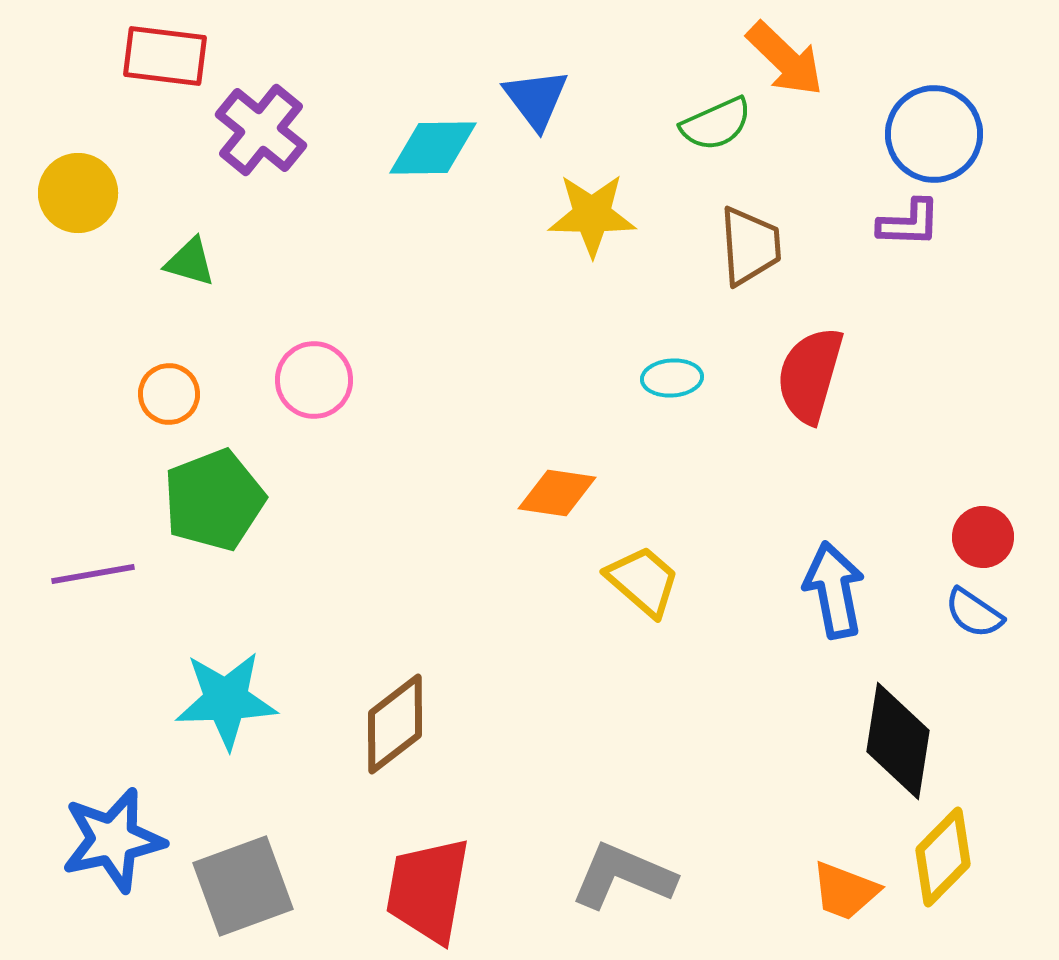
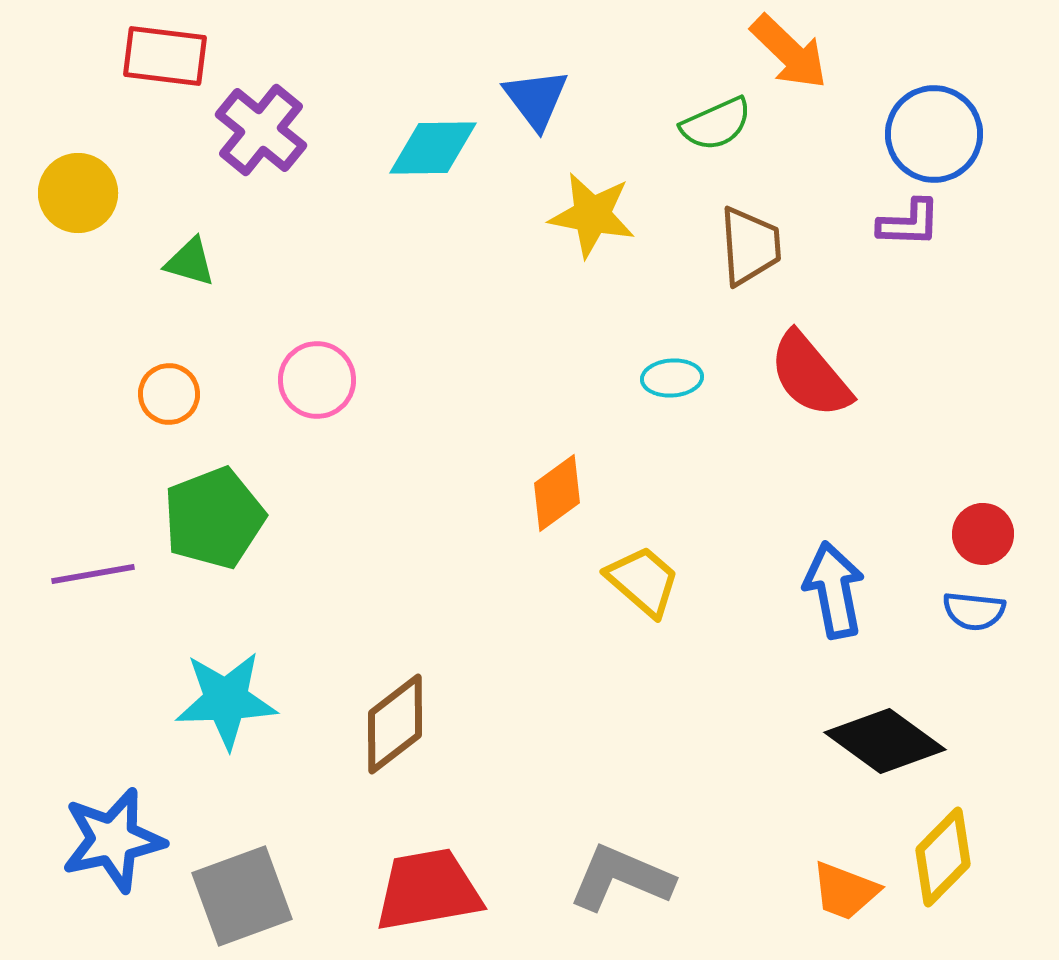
orange arrow: moved 4 px right, 7 px up
yellow star: rotated 10 degrees clockwise
red semicircle: rotated 56 degrees counterclockwise
pink circle: moved 3 px right
orange diamond: rotated 44 degrees counterclockwise
green pentagon: moved 18 px down
red circle: moved 3 px up
blue semicircle: moved 2 px up; rotated 28 degrees counterclockwise
black diamond: moved 13 px left; rotated 63 degrees counterclockwise
gray L-shape: moved 2 px left, 2 px down
gray square: moved 1 px left, 10 px down
red trapezoid: rotated 70 degrees clockwise
